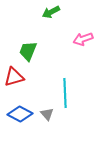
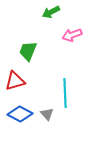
pink arrow: moved 11 px left, 4 px up
red triangle: moved 1 px right, 4 px down
